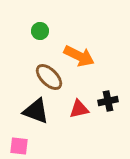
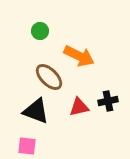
red triangle: moved 2 px up
pink square: moved 8 px right
